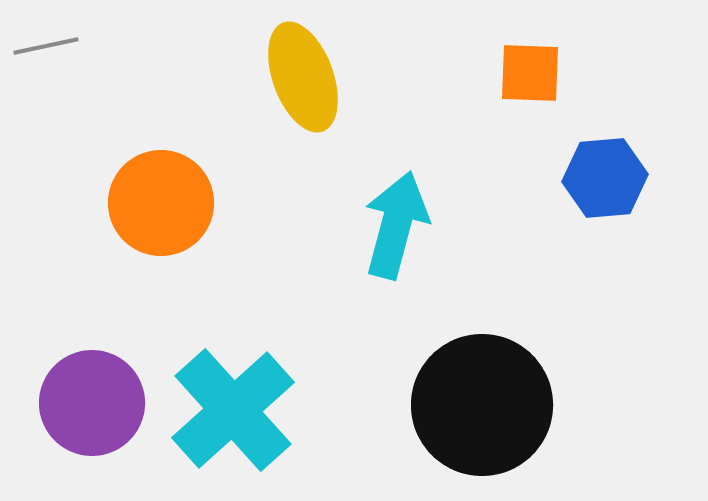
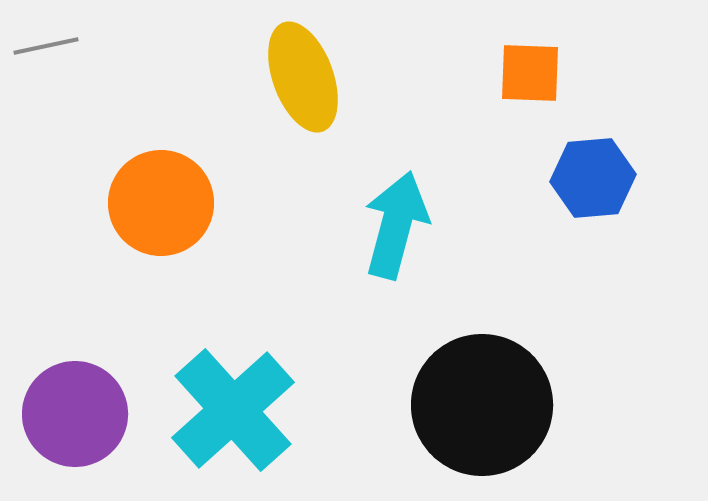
blue hexagon: moved 12 px left
purple circle: moved 17 px left, 11 px down
